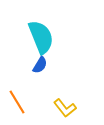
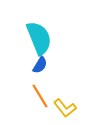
cyan semicircle: moved 2 px left, 1 px down
orange line: moved 23 px right, 6 px up
